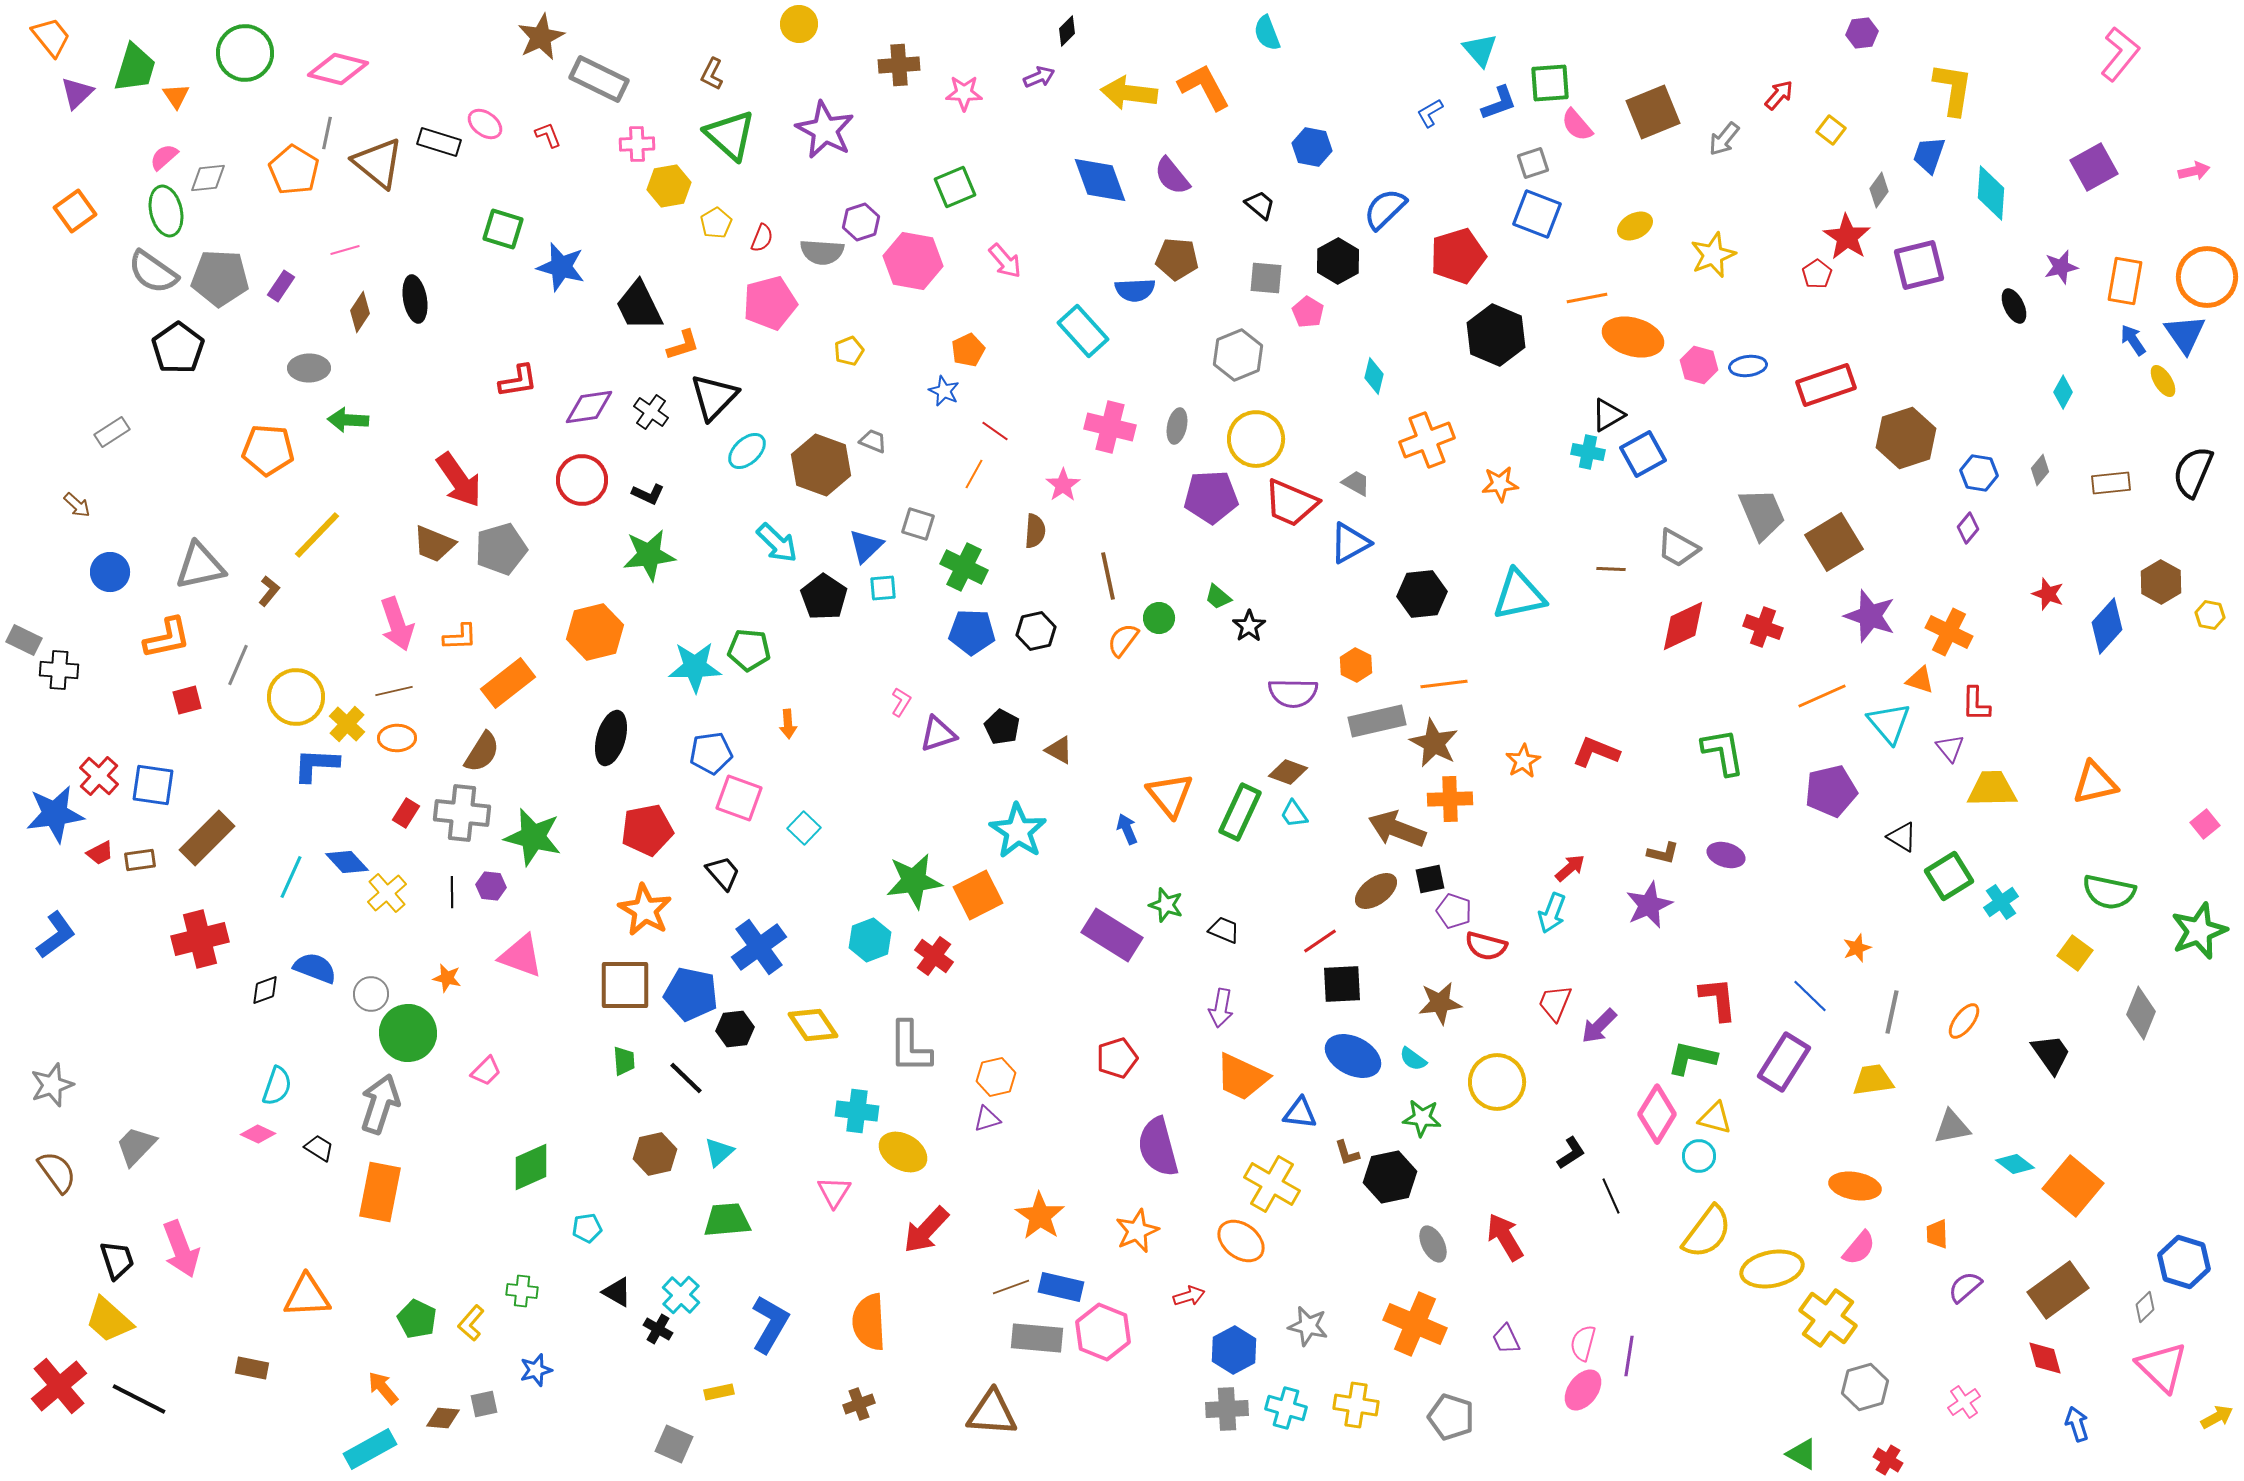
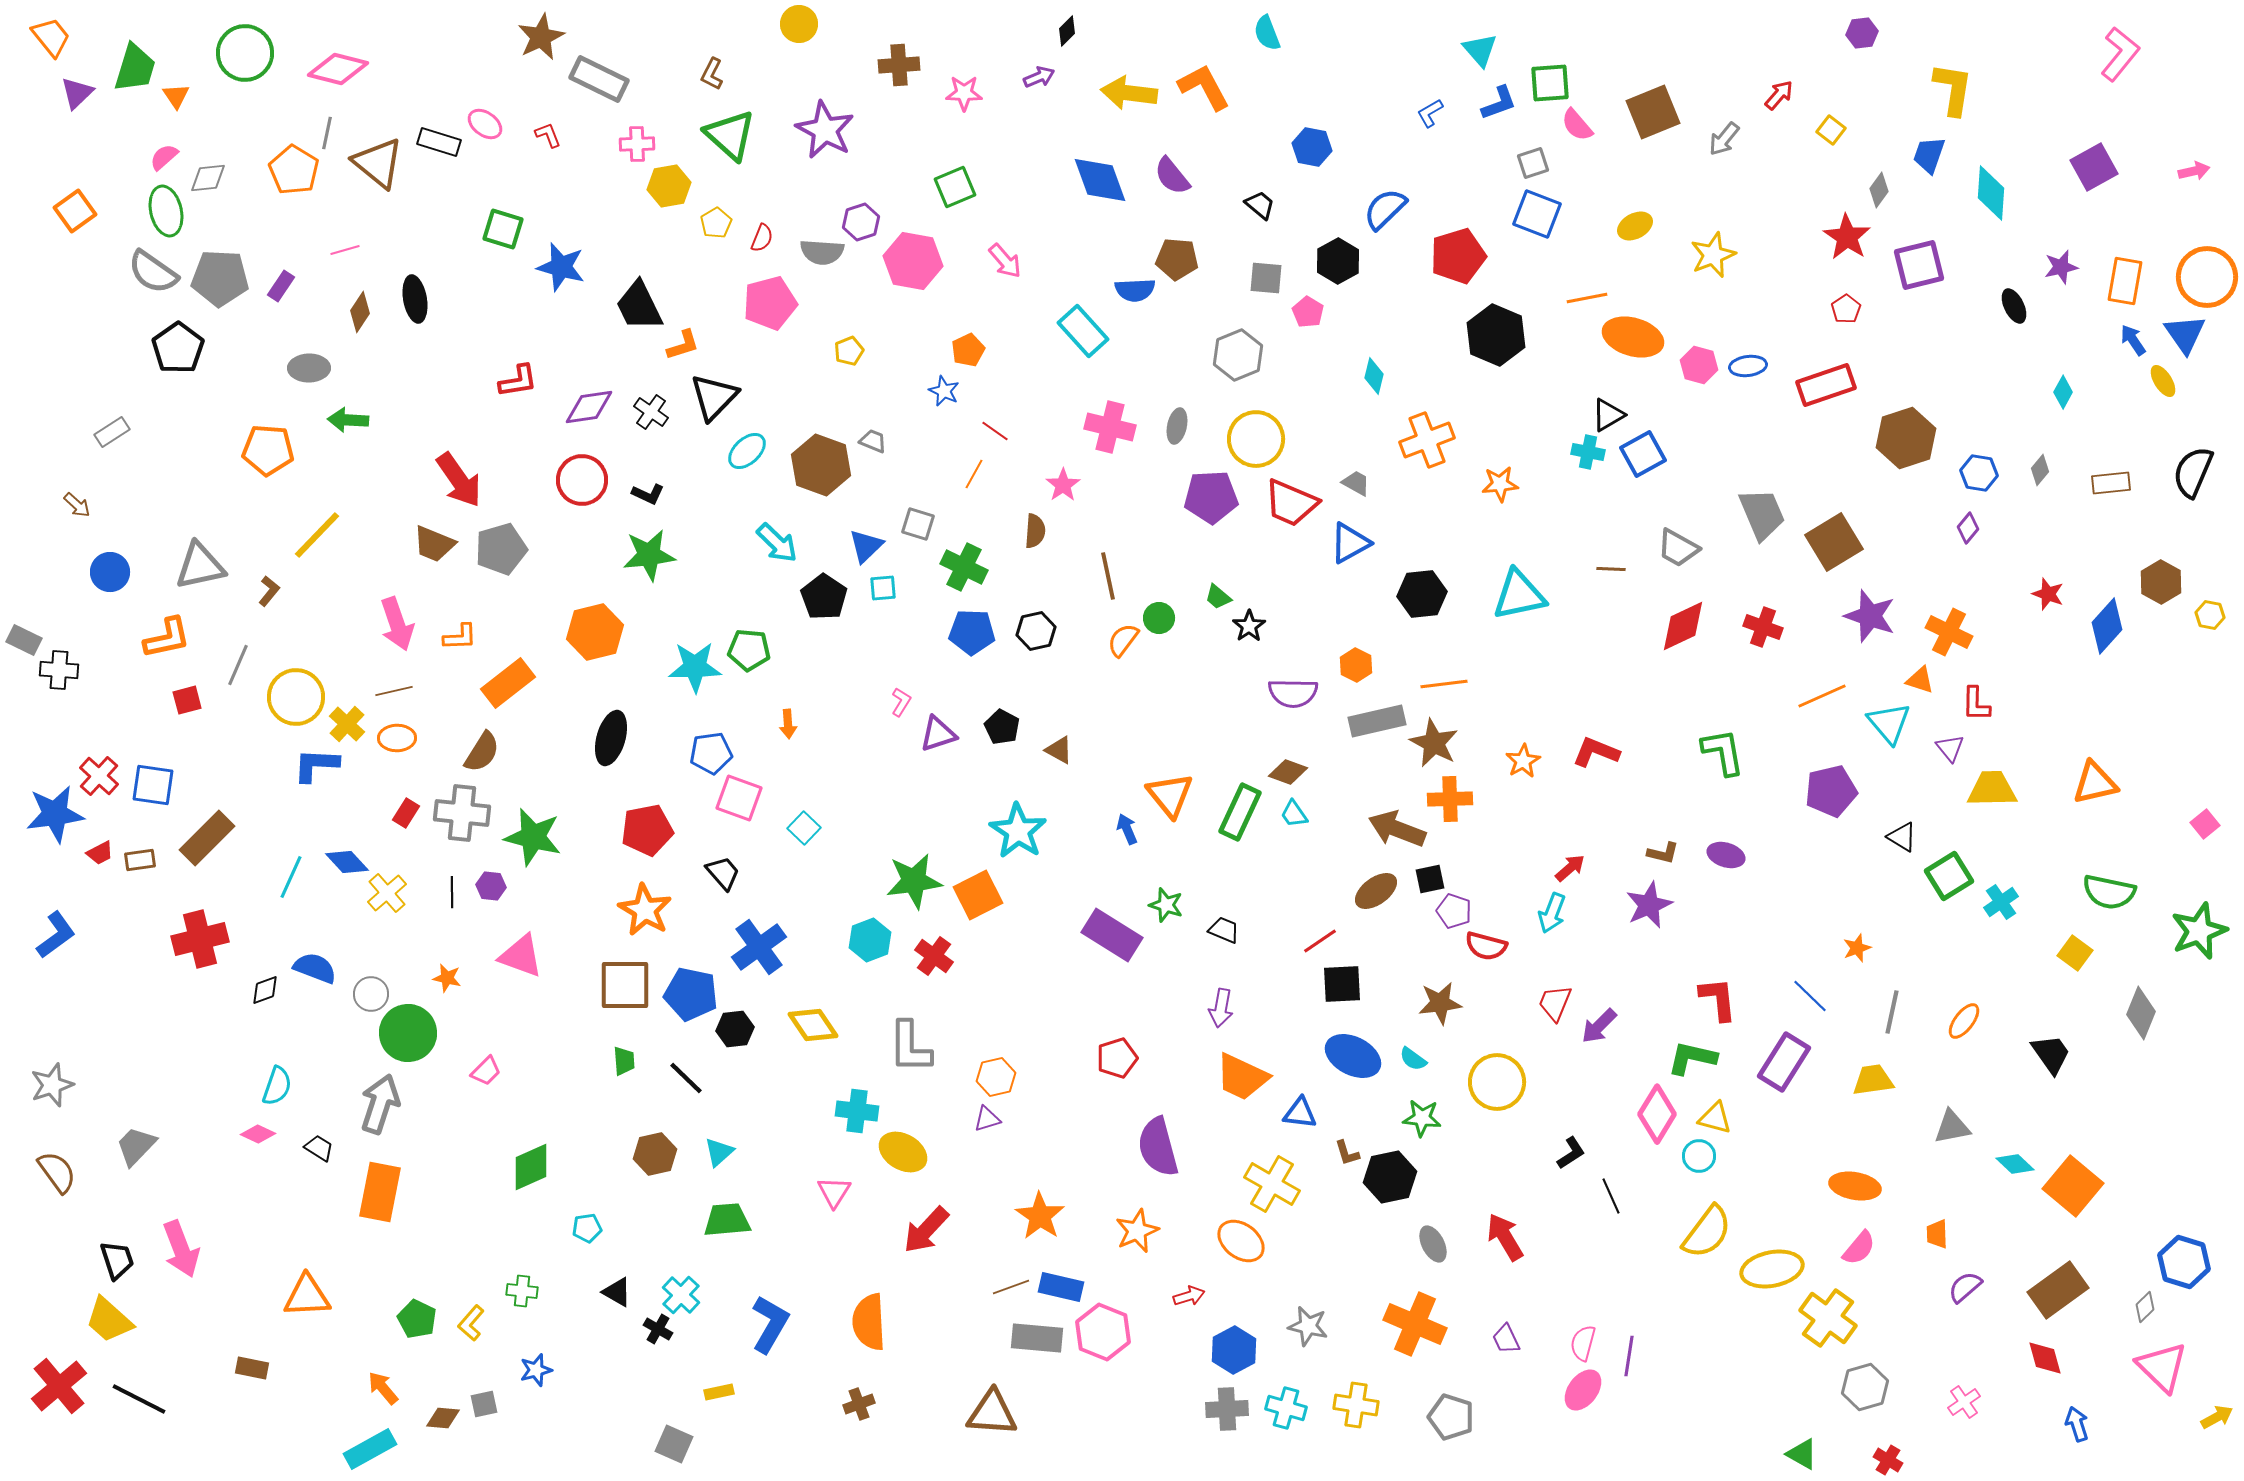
red pentagon at (1817, 274): moved 29 px right, 35 px down
cyan diamond at (2015, 1164): rotated 6 degrees clockwise
